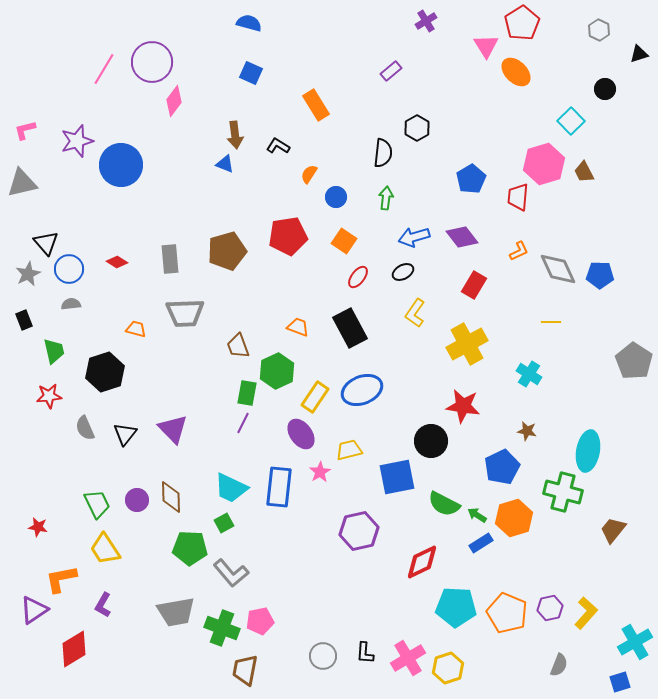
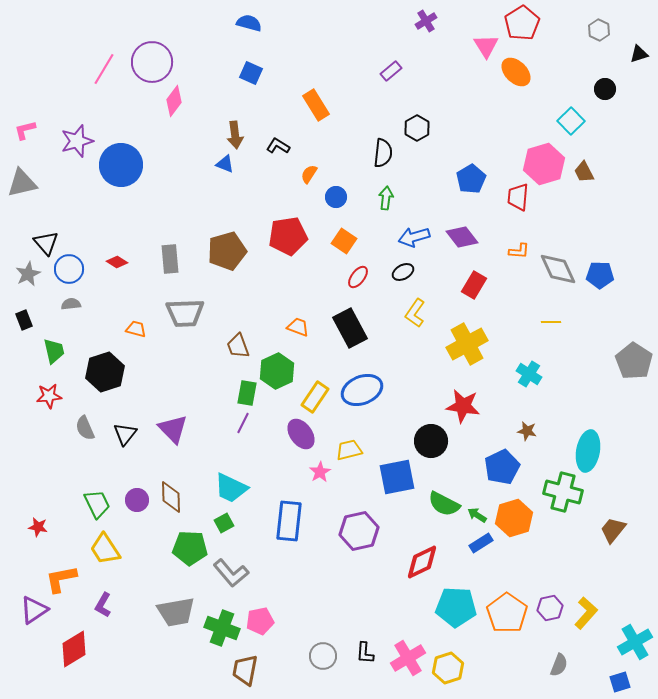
orange L-shape at (519, 251): rotated 30 degrees clockwise
blue rectangle at (279, 487): moved 10 px right, 34 px down
orange pentagon at (507, 613): rotated 12 degrees clockwise
